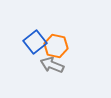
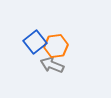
orange hexagon: rotated 20 degrees counterclockwise
